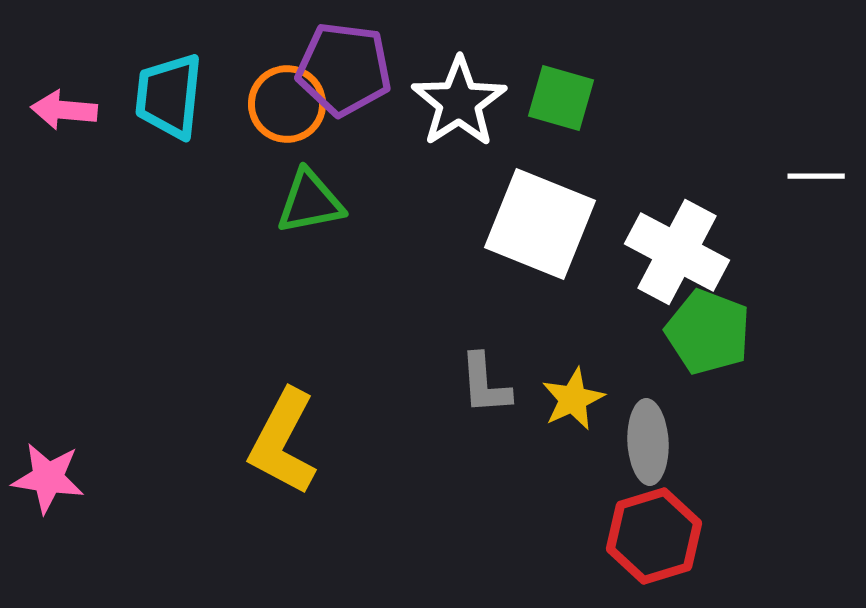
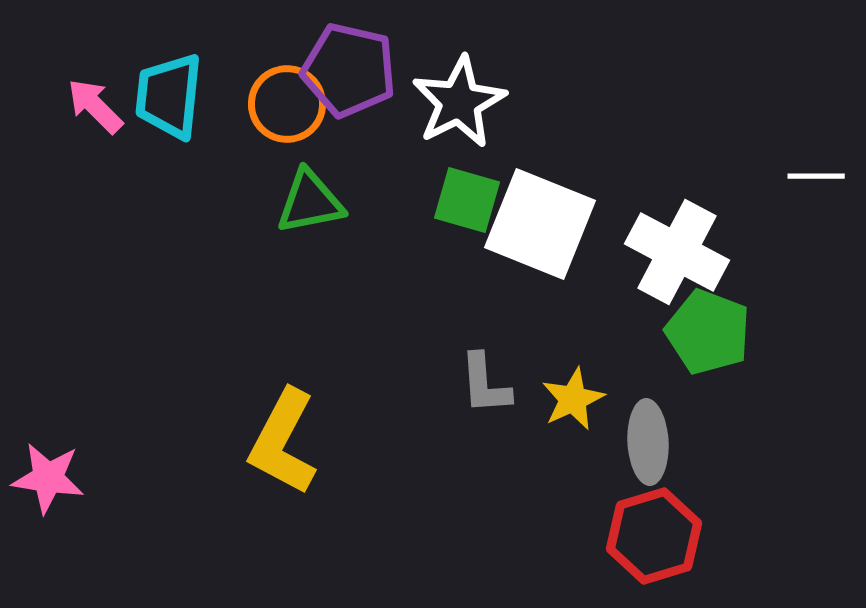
purple pentagon: moved 5 px right, 1 px down; rotated 6 degrees clockwise
green square: moved 94 px left, 102 px down
white star: rotated 6 degrees clockwise
pink arrow: moved 31 px right, 4 px up; rotated 40 degrees clockwise
